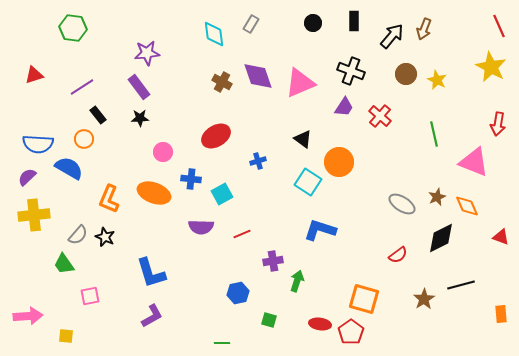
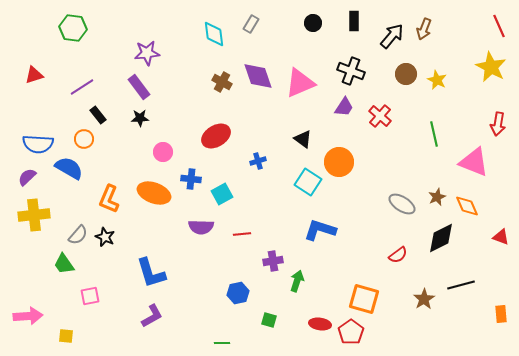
red line at (242, 234): rotated 18 degrees clockwise
